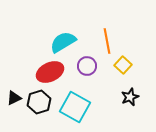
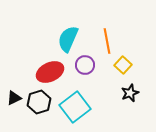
cyan semicircle: moved 5 px right, 3 px up; rotated 36 degrees counterclockwise
purple circle: moved 2 px left, 1 px up
black star: moved 4 px up
cyan square: rotated 24 degrees clockwise
